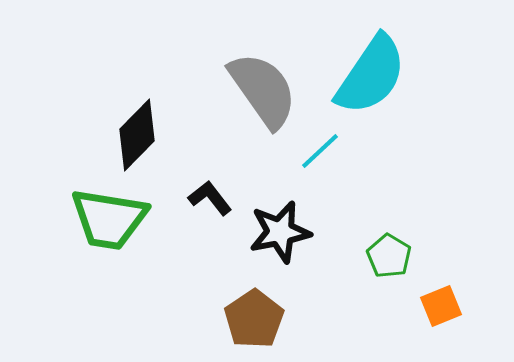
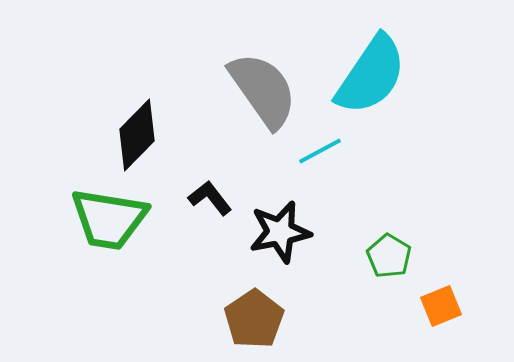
cyan line: rotated 15 degrees clockwise
